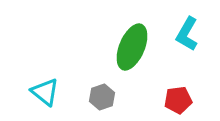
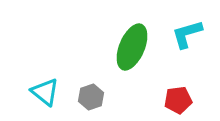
cyan L-shape: rotated 44 degrees clockwise
gray hexagon: moved 11 px left
